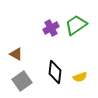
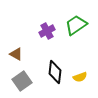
purple cross: moved 4 px left, 3 px down
